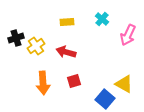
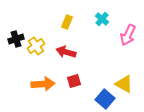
yellow rectangle: rotated 64 degrees counterclockwise
black cross: moved 1 px down
orange arrow: moved 1 px down; rotated 90 degrees counterclockwise
